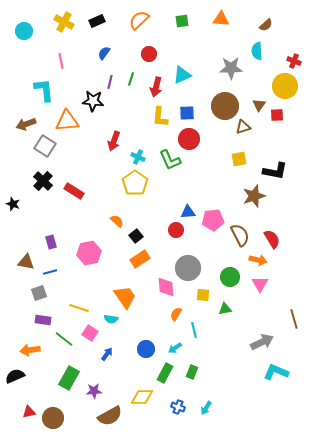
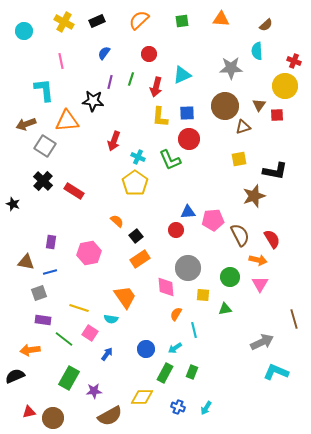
purple rectangle at (51, 242): rotated 24 degrees clockwise
